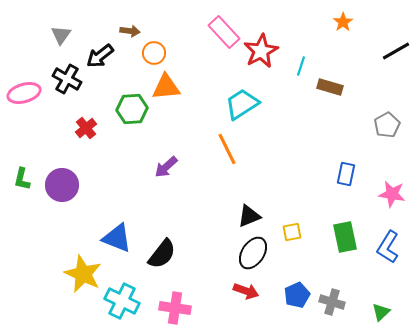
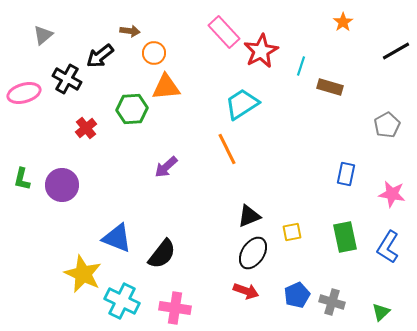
gray triangle: moved 18 px left; rotated 15 degrees clockwise
